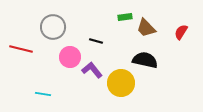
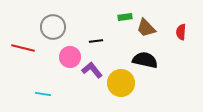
red semicircle: rotated 28 degrees counterclockwise
black line: rotated 24 degrees counterclockwise
red line: moved 2 px right, 1 px up
